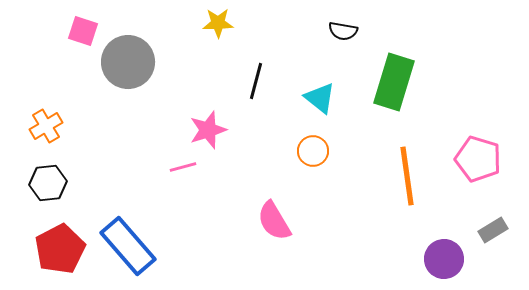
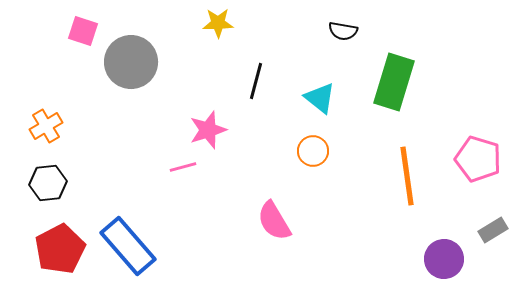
gray circle: moved 3 px right
